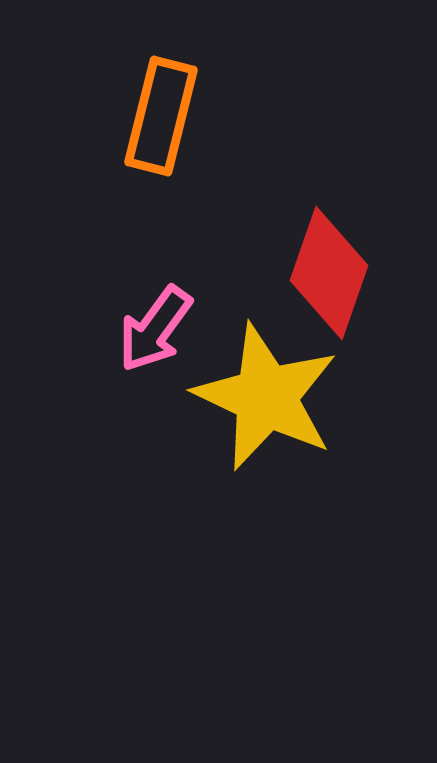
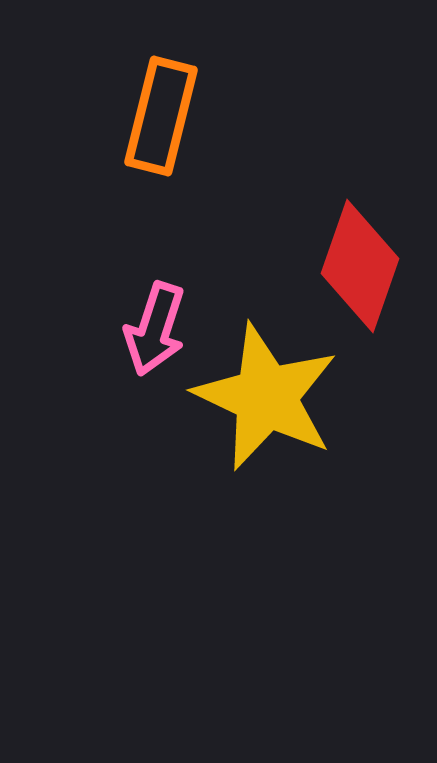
red diamond: moved 31 px right, 7 px up
pink arrow: rotated 18 degrees counterclockwise
